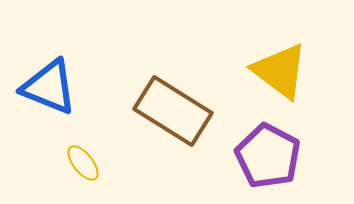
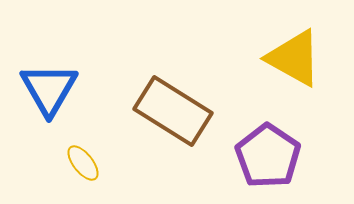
yellow triangle: moved 14 px right, 13 px up; rotated 8 degrees counterclockwise
blue triangle: moved 2 px down; rotated 38 degrees clockwise
purple pentagon: rotated 6 degrees clockwise
